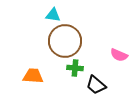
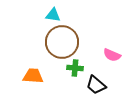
brown circle: moved 3 px left, 1 px down
pink semicircle: moved 7 px left
